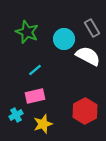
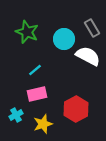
pink rectangle: moved 2 px right, 2 px up
red hexagon: moved 9 px left, 2 px up
